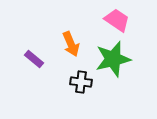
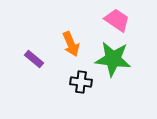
green star: rotated 21 degrees clockwise
